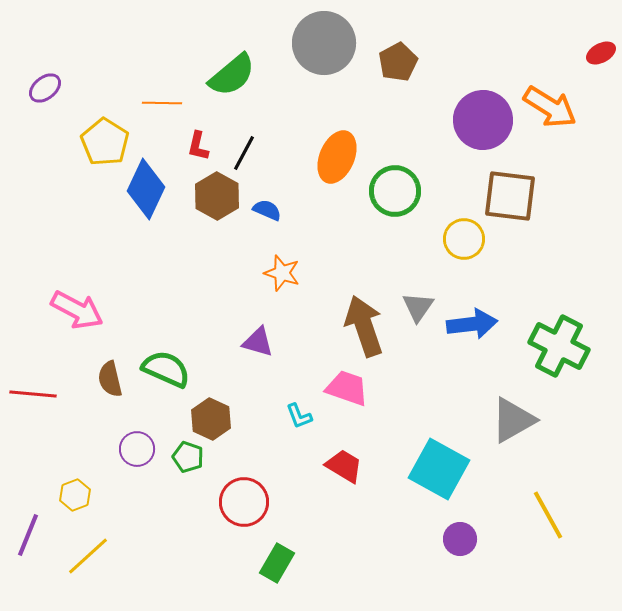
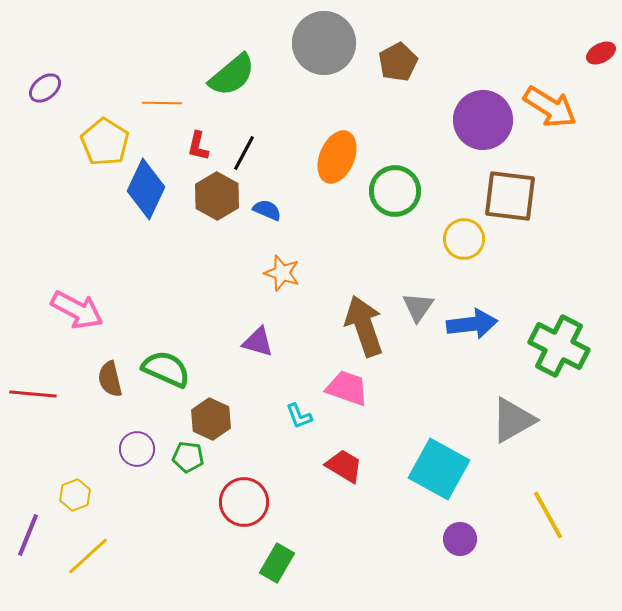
green pentagon at (188, 457): rotated 12 degrees counterclockwise
